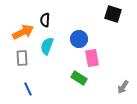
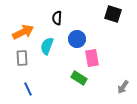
black semicircle: moved 12 px right, 2 px up
blue circle: moved 2 px left
